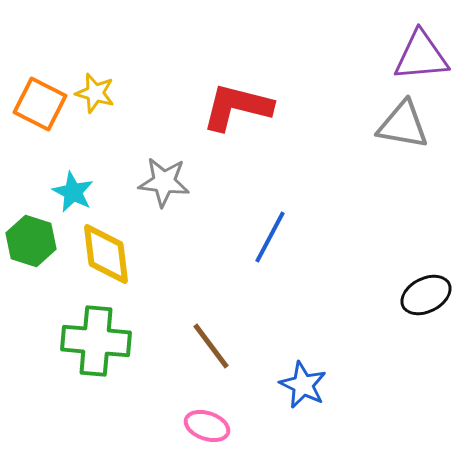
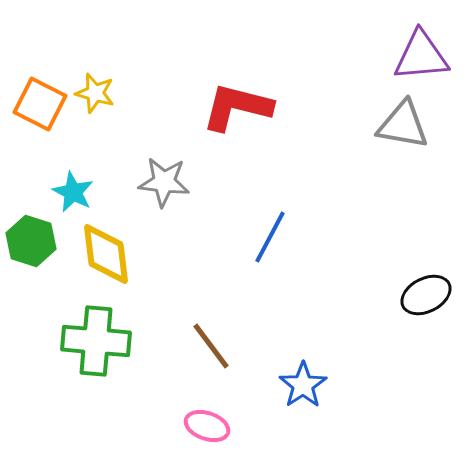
blue star: rotated 12 degrees clockwise
